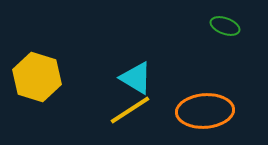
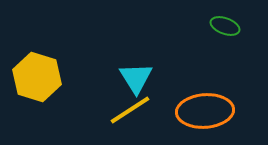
cyan triangle: rotated 27 degrees clockwise
